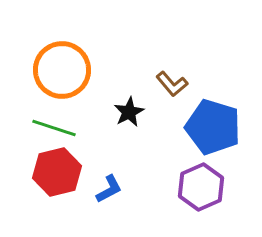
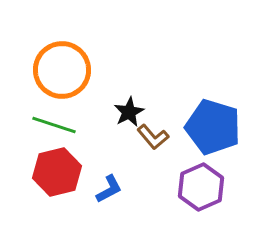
brown L-shape: moved 19 px left, 53 px down
green line: moved 3 px up
